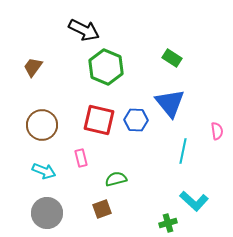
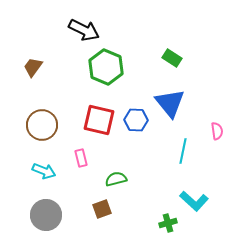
gray circle: moved 1 px left, 2 px down
